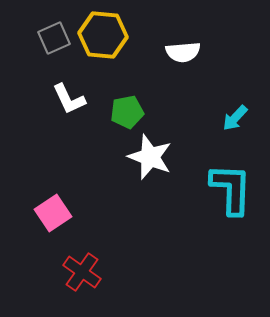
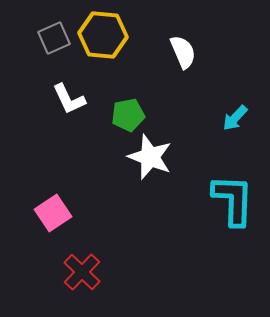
white semicircle: rotated 108 degrees counterclockwise
green pentagon: moved 1 px right, 3 px down
cyan L-shape: moved 2 px right, 11 px down
red cross: rotated 9 degrees clockwise
